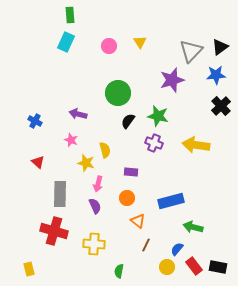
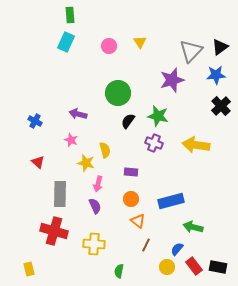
orange circle: moved 4 px right, 1 px down
